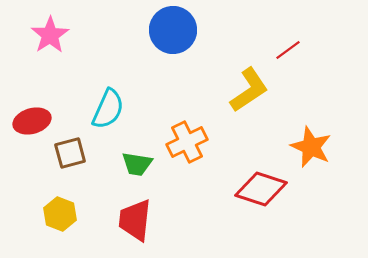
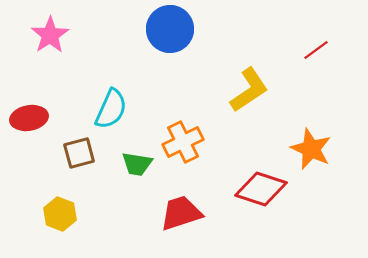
blue circle: moved 3 px left, 1 px up
red line: moved 28 px right
cyan semicircle: moved 3 px right
red ellipse: moved 3 px left, 3 px up; rotated 6 degrees clockwise
orange cross: moved 4 px left
orange star: moved 2 px down
brown square: moved 9 px right
red trapezoid: moved 46 px right, 7 px up; rotated 66 degrees clockwise
